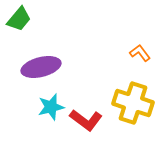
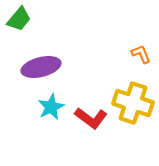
orange L-shape: moved 1 px right, 1 px down; rotated 15 degrees clockwise
cyan star: rotated 12 degrees counterclockwise
red L-shape: moved 5 px right, 2 px up
